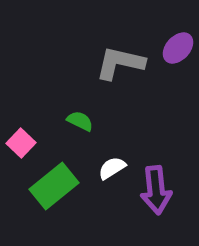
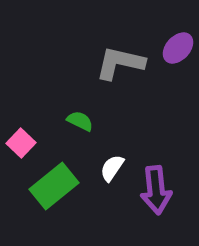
white semicircle: rotated 24 degrees counterclockwise
